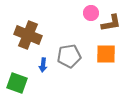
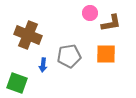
pink circle: moved 1 px left
